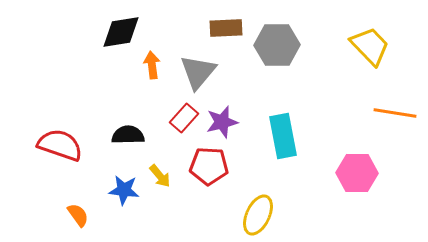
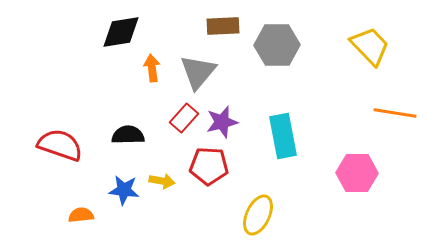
brown rectangle: moved 3 px left, 2 px up
orange arrow: moved 3 px down
yellow arrow: moved 2 px right, 5 px down; rotated 40 degrees counterclockwise
orange semicircle: moved 3 px right; rotated 60 degrees counterclockwise
